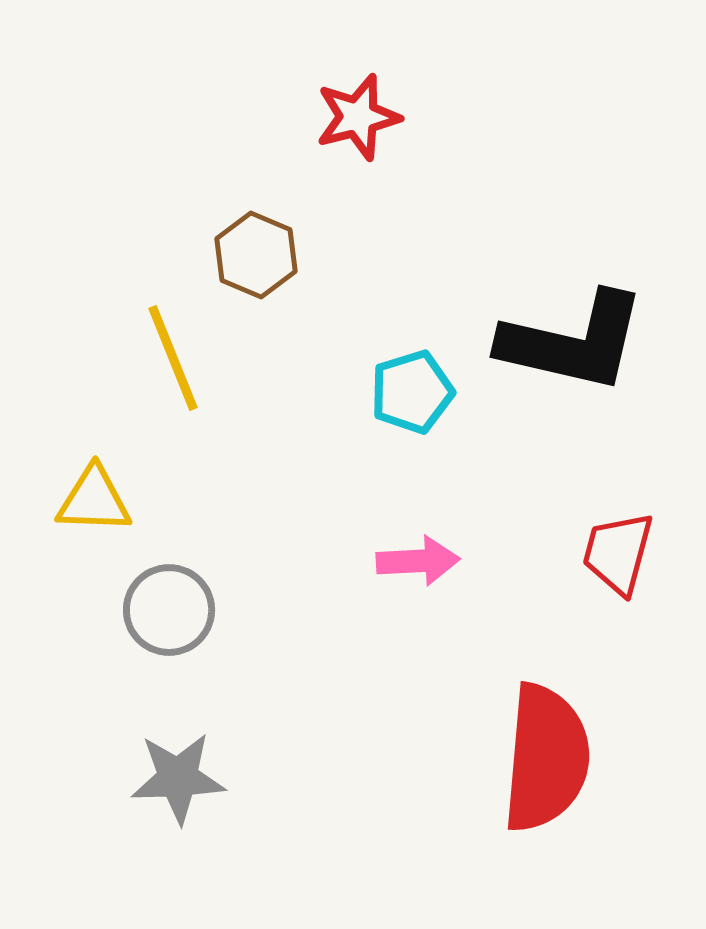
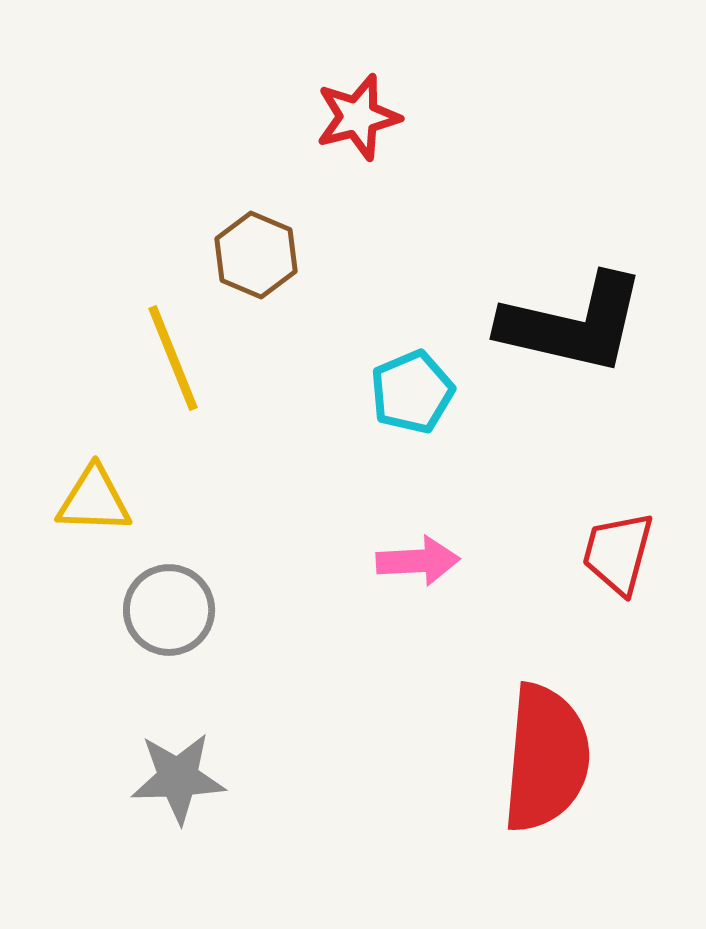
black L-shape: moved 18 px up
cyan pentagon: rotated 6 degrees counterclockwise
